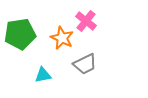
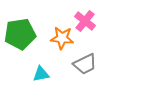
pink cross: moved 1 px left
orange star: rotated 20 degrees counterclockwise
cyan triangle: moved 2 px left, 1 px up
